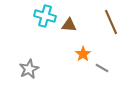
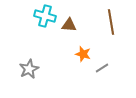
brown line: rotated 15 degrees clockwise
orange star: rotated 21 degrees counterclockwise
gray line: rotated 64 degrees counterclockwise
